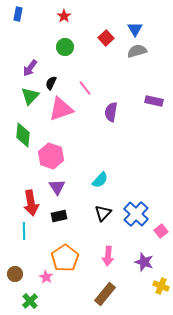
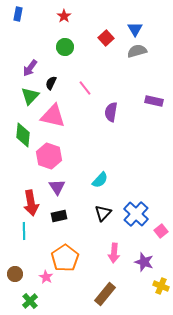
pink triangle: moved 8 px left, 7 px down; rotated 32 degrees clockwise
pink hexagon: moved 2 px left
pink arrow: moved 6 px right, 3 px up
